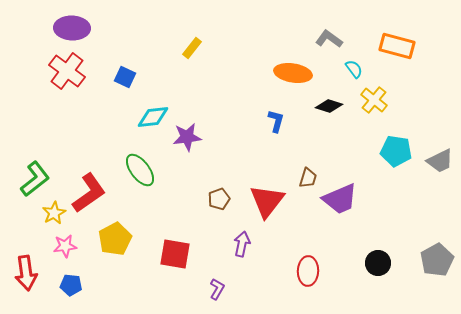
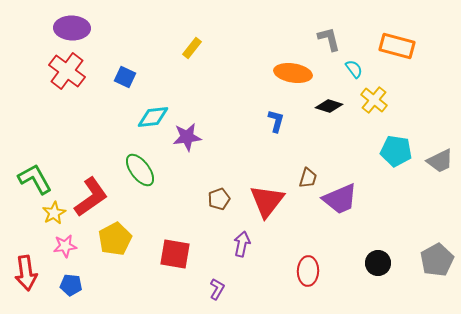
gray L-shape: rotated 40 degrees clockwise
green L-shape: rotated 81 degrees counterclockwise
red L-shape: moved 2 px right, 4 px down
